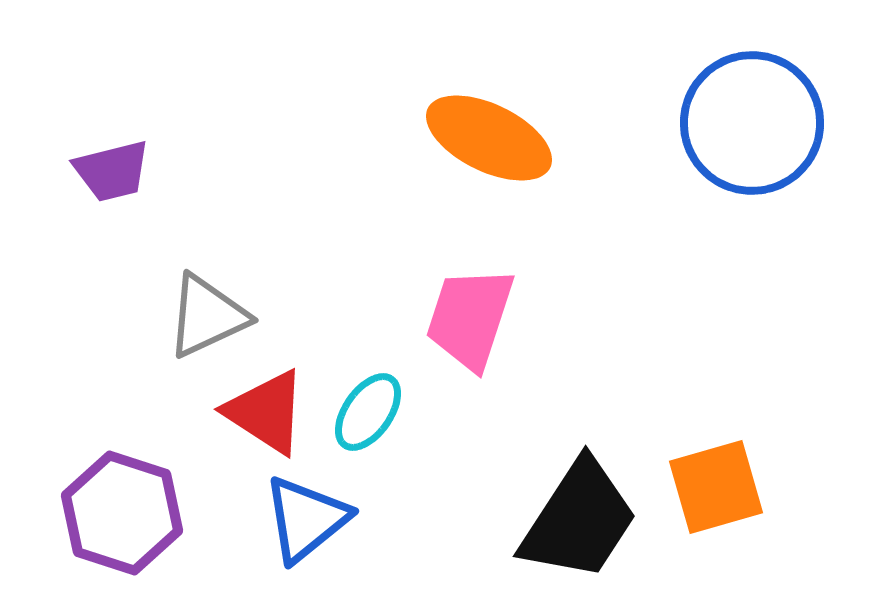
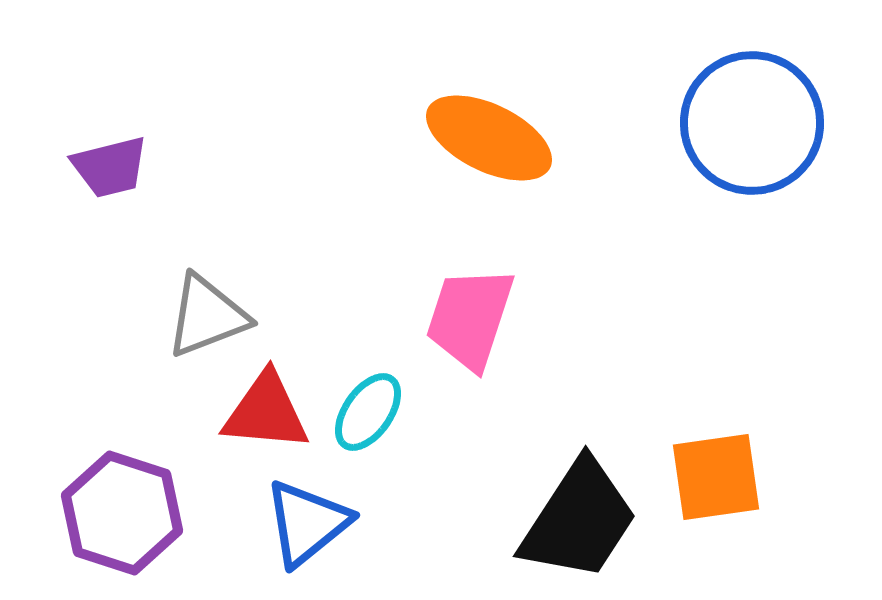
purple trapezoid: moved 2 px left, 4 px up
gray triangle: rotated 4 degrees clockwise
red triangle: rotated 28 degrees counterclockwise
orange square: moved 10 px up; rotated 8 degrees clockwise
blue triangle: moved 1 px right, 4 px down
